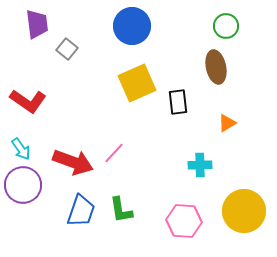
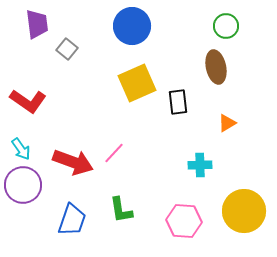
blue trapezoid: moved 9 px left, 9 px down
